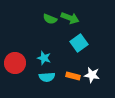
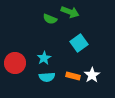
green arrow: moved 6 px up
cyan star: rotated 24 degrees clockwise
white star: rotated 28 degrees clockwise
